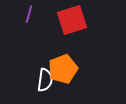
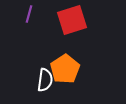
orange pentagon: moved 2 px right; rotated 12 degrees counterclockwise
